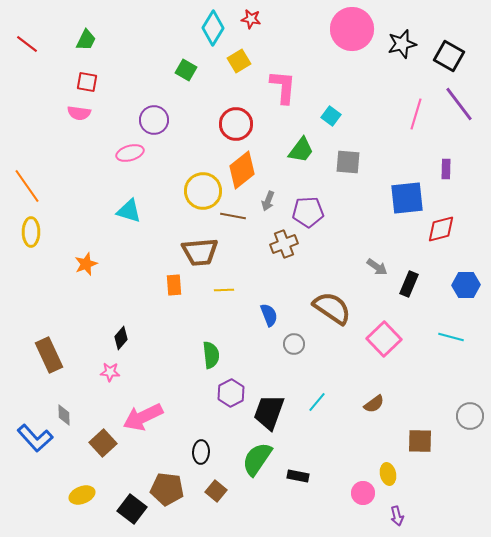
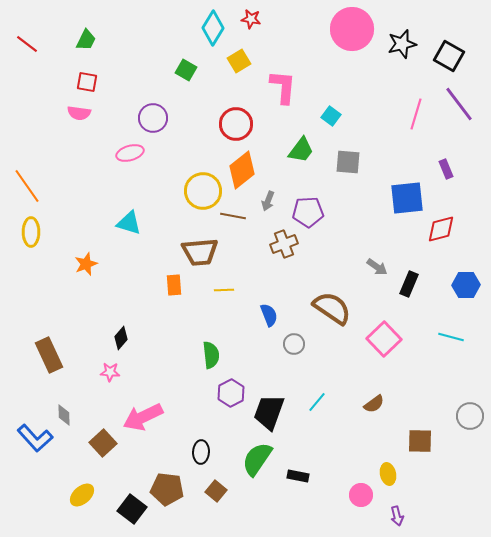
purple circle at (154, 120): moved 1 px left, 2 px up
purple rectangle at (446, 169): rotated 24 degrees counterclockwise
cyan triangle at (129, 211): moved 12 px down
pink circle at (363, 493): moved 2 px left, 2 px down
yellow ellipse at (82, 495): rotated 20 degrees counterclockwise
